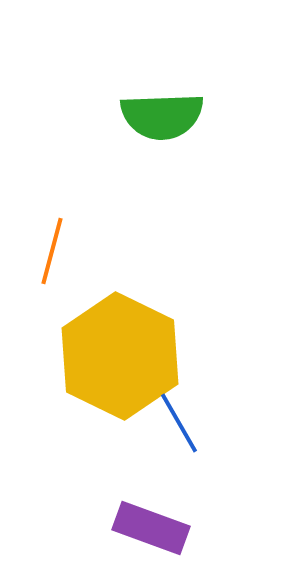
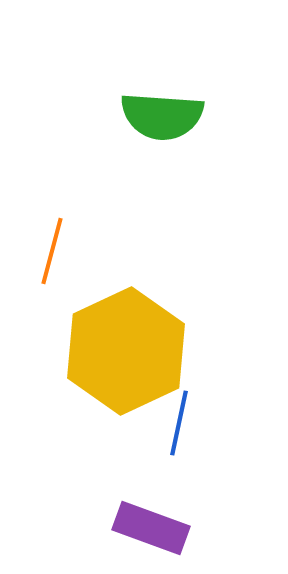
green semicircle: rotated 6 degrees clockwise
yellow hexagon: moved 6 px right, 5 px up; rotated 9 degrees clockwise
blue line: rotated 42 degrees clockwise
